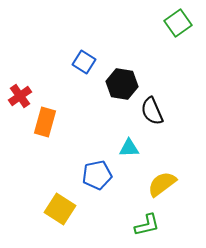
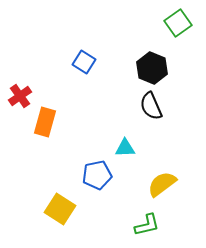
black hexagon: moved 30 px right, 16 px up; rotated 12 degrees clockwise
black semicircle: moved 1 px left, 5 px up
cyan triangle: moved 4 px left
